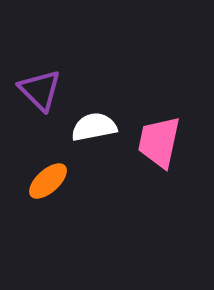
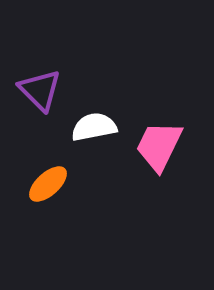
pink trapezoid: moved 4 px down; rotated 14 degrees clockwise
orange ellipse: moved 3 px down
